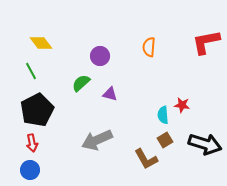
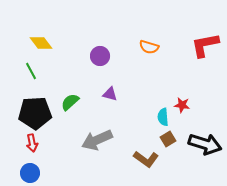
red L-shape: moved 1 px left, 3 px down
orange semicircle: rotated 78 degrees counterclockwise
green semicircle: moved 11 px left, 19 px down
black pentagon: moved 2 px left, 3 px down; rotated 24 degrees clockwise
cyan semicircle: moved 2 px down
brown square: moved 3 px right, 1 px up
brown L-shape: rotated 25 degrees counterclockwise
blue circle: moved 3 px down
